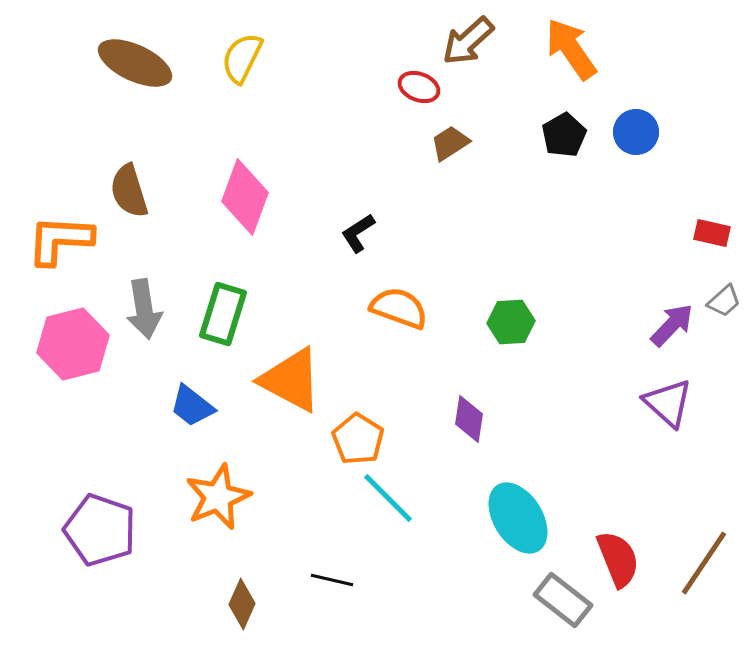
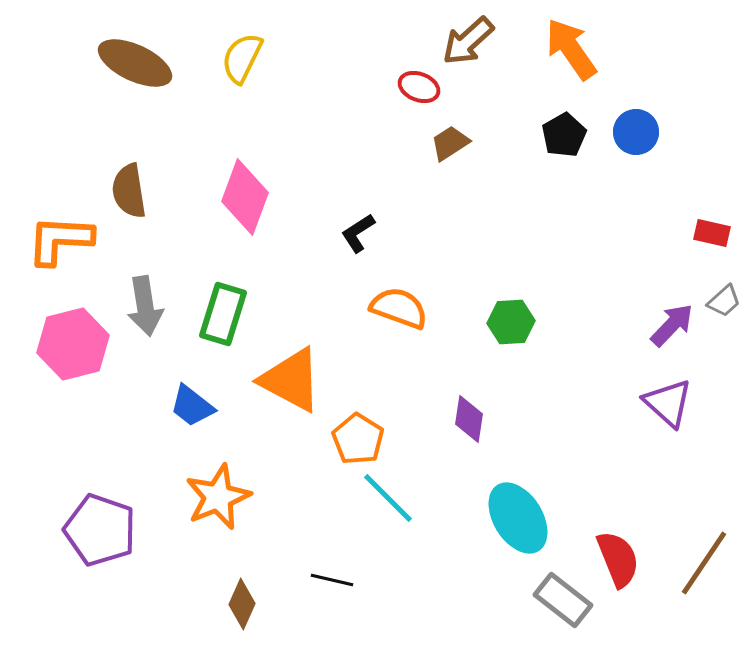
brown semicircle: rotated 8 degrees clockwise
gray arrow: moved 1 px right, 3 px up
